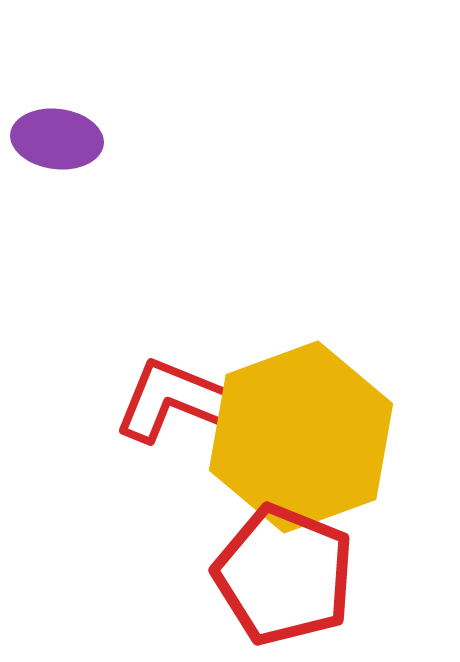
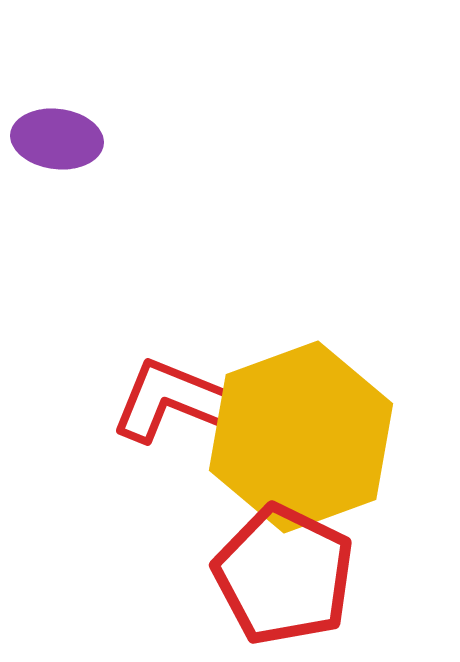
red L-shape: moved 3 px left
red pentagon: rotated 4 degrees clockwise
